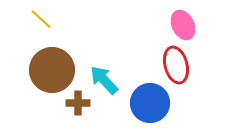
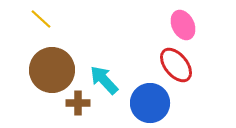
red ellipse: rotated 24 degrees counterclockwise
